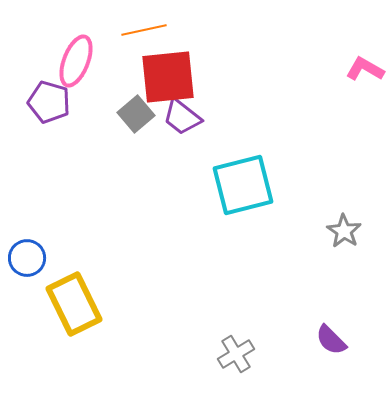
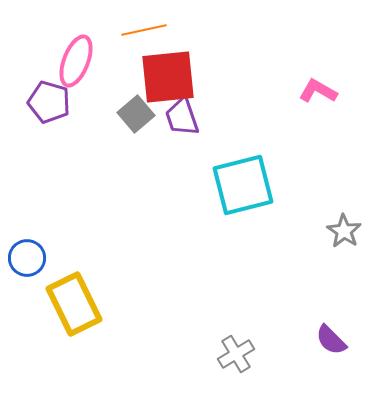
pink L-shape: moved 47 px left, 22 px down
purple trapezoid: rotated 33 degrees clockwise
